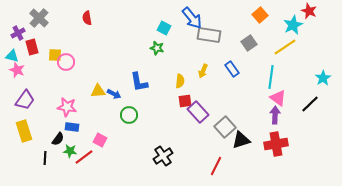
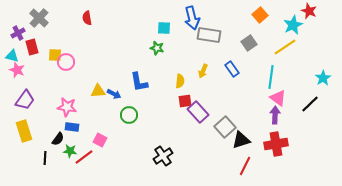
blue arrow at (192, 18): rotated 25 degrees clockwise
cyan square at (164, 28): rotated 24 degrees counterclockwise
red line at (216, 166): moved 29 px right
